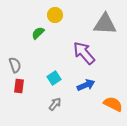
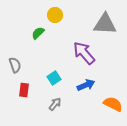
red rectangle: moved 5 px right, 4 px down
